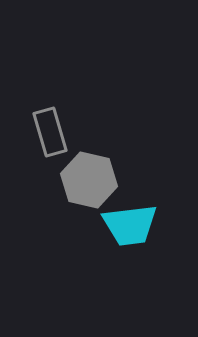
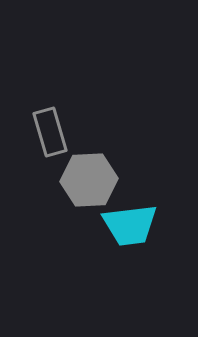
gray hexagon: rotated 16 degrees counterclockwise
